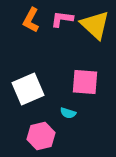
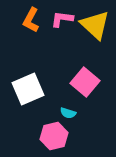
pink square: rotated 36 degrees clockwise
pink hexagon: moved 13 px right
